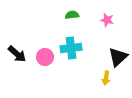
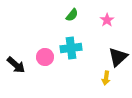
green semicircle: rotated 136 degrees clockwise
pink star: rotated 24 degrees clockwise
black arrow: moved 1 px left, 11 px down
